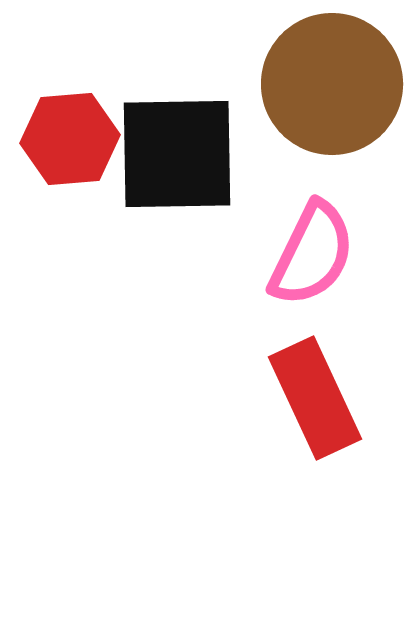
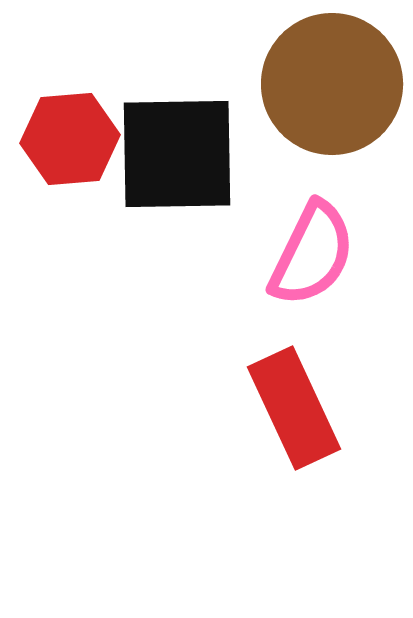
red rectangle: moved 21 px left, 10 px down
